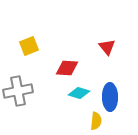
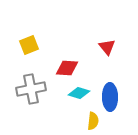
yellow square: moved 1 px up
gray cross: moved 13 px right, 2 px up
yellow semicircle: moved 3 px left
